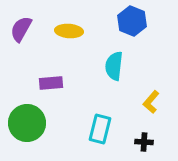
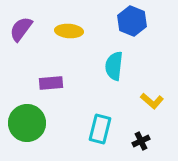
purple semicircle: rotated 8 degrees clockwise
yellow L-shape: moved 1 px right, 1 px up; rotated 90 degrees counterclockwise
black cross: moved 3 px left, 1 px up; rotated 30 degrees counterclockwise
